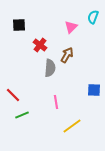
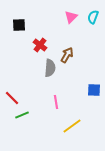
pink triangle: moved 10 px up
red line: moved 1 px left, 3 px down
